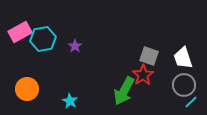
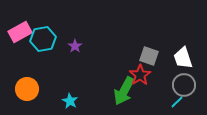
red star: moved 3 px left
cyan line: moved 14 px left
